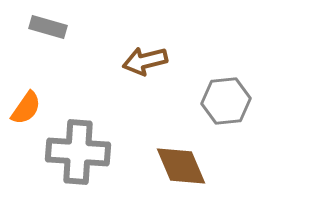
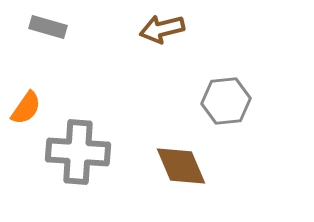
brown arrow: moved 17 px right, 32 px up
